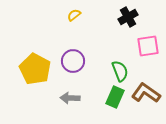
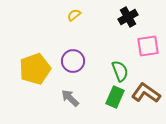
yellow pentagon: rotated 24 degrees clockwise
gray arrow: rotated 42 degrees clockwise
